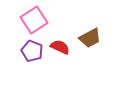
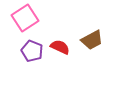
pink square: moved 9 px left, 2 px up
brown trapezoid: moved 2 px right, 2 px down
